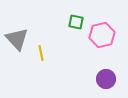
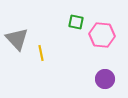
pink hexagon: rotated 20 degrees clockwise
purple circle: moved 1 px left
